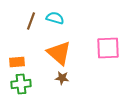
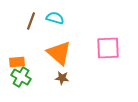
green cross: moved 7 px up; rotated 36 degrees clockwise
